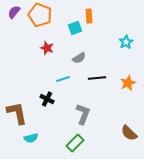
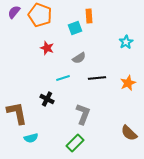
cyan line: moved 1 px up
